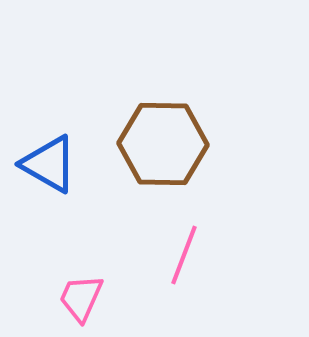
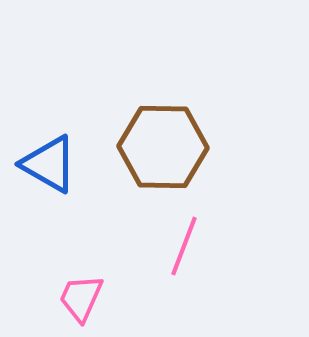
brown hexagon: moved 3 px down
pink line: moved 9 px up
